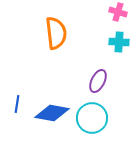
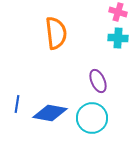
cyan cross: moved 1 px left, 4 px up
purple ellipse: rotated 50 degrees counterclockwise
blue diamond: moved 2 px left
